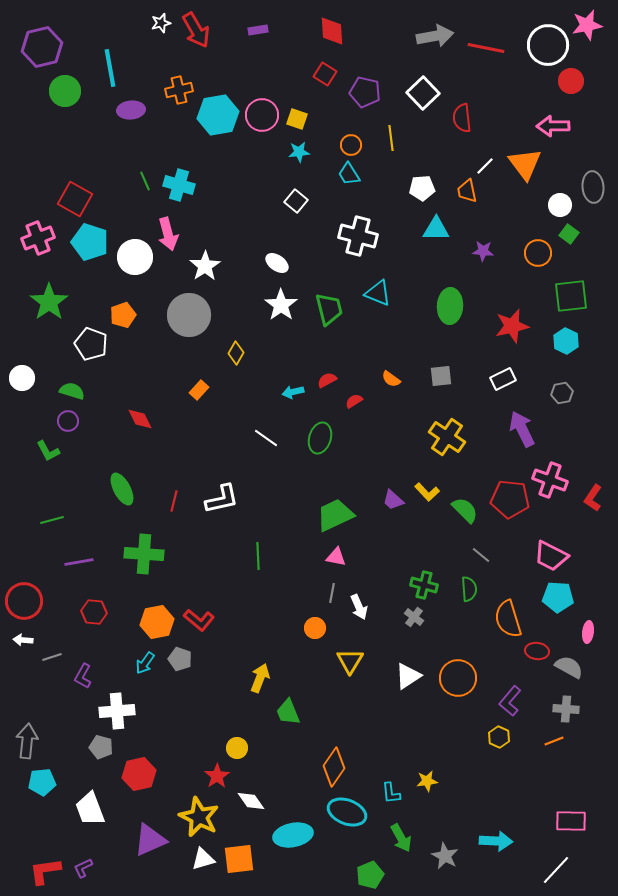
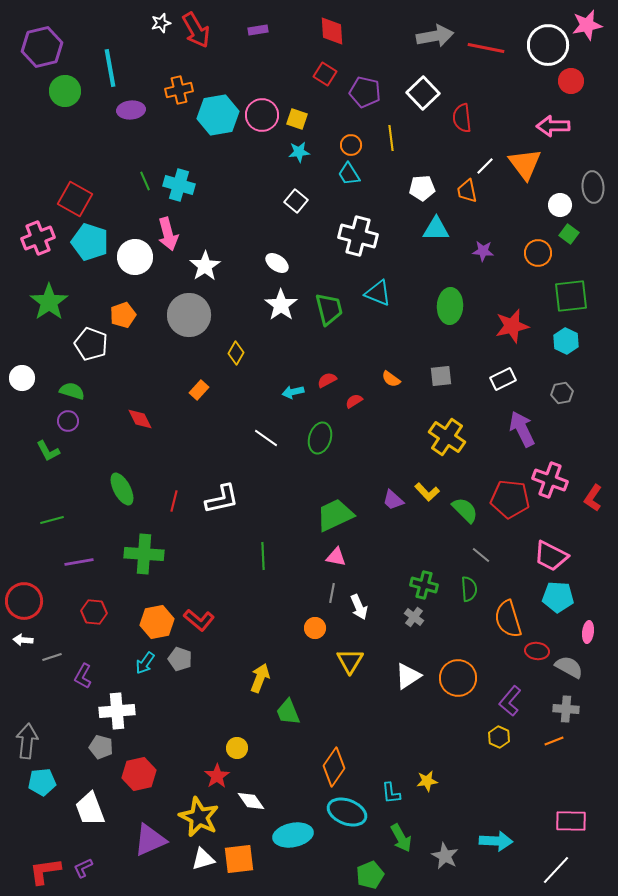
green line at (258, 556): moved 5 px right
